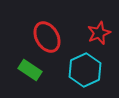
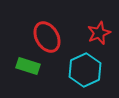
green rectangle: moved 2 px left, 4 px up; rotated 15 degrees counterclockwise
